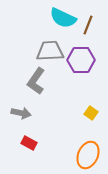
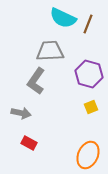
brown line: moved 1 px up
purple hexagon: moved 8 px right, 14 px down; rotated 16 degrees clockwise
yellow square: moved 6 px up; rotated 32 degrees clockwise
